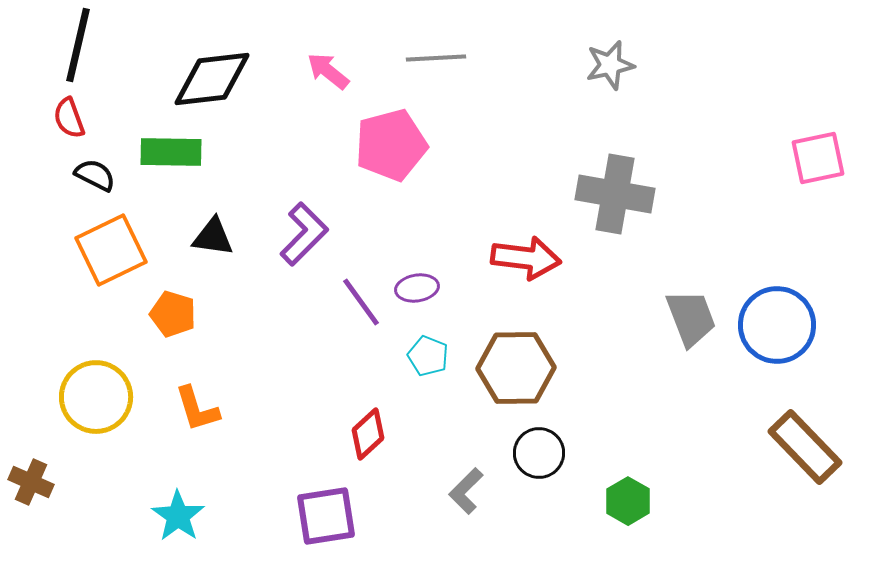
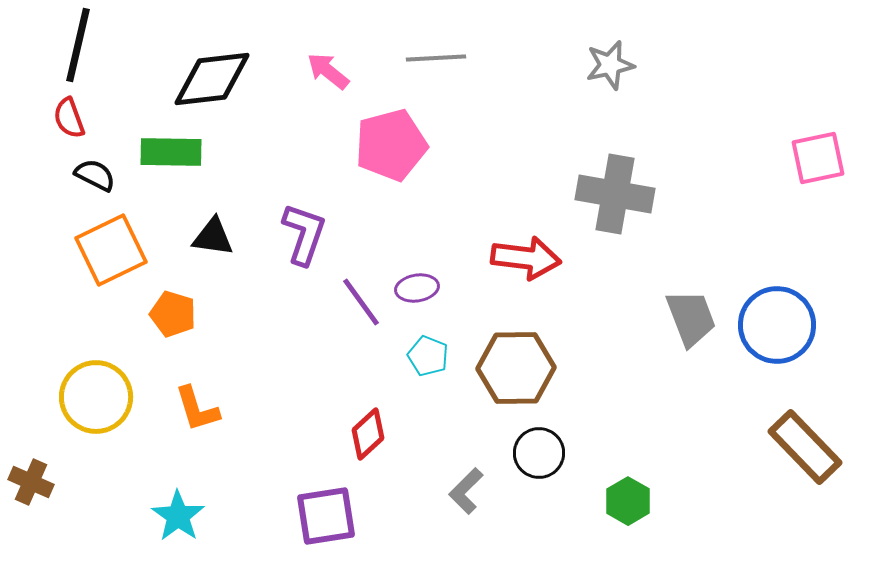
purple L-shape: rotated 26 degrees counterclockwise
